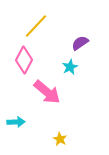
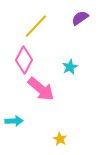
purple semicircle: moved 25 px up
pink arrow: moved 6 px left, 3 px up
cyan arrow: moved 2 px left, 1 px up
